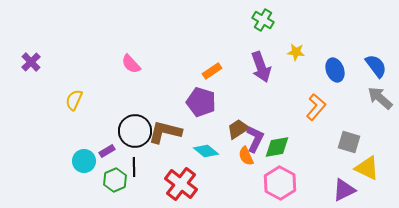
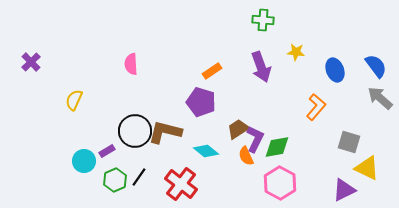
green cross: rotated 25 degrees counterclockwise
pink semicircle: rotated 40 degrees clockwise
black line: moved 5 px right, 10 px down; rotated 36 degrees clockwise
